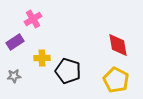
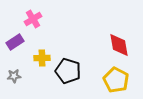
red diamond: moved 1 px right
